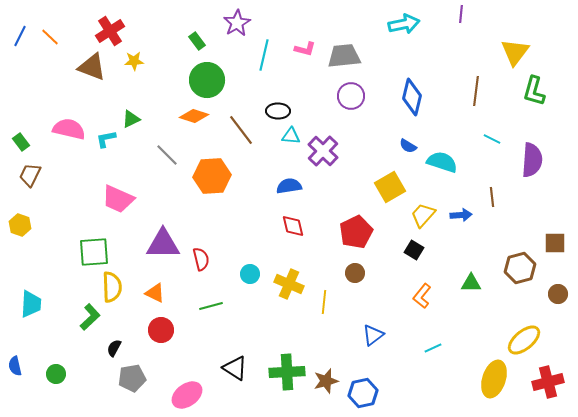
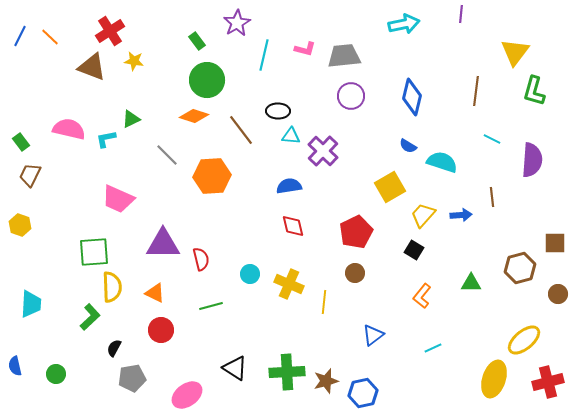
yellow star at (134, 61): rotated 12 degrees clockwise
